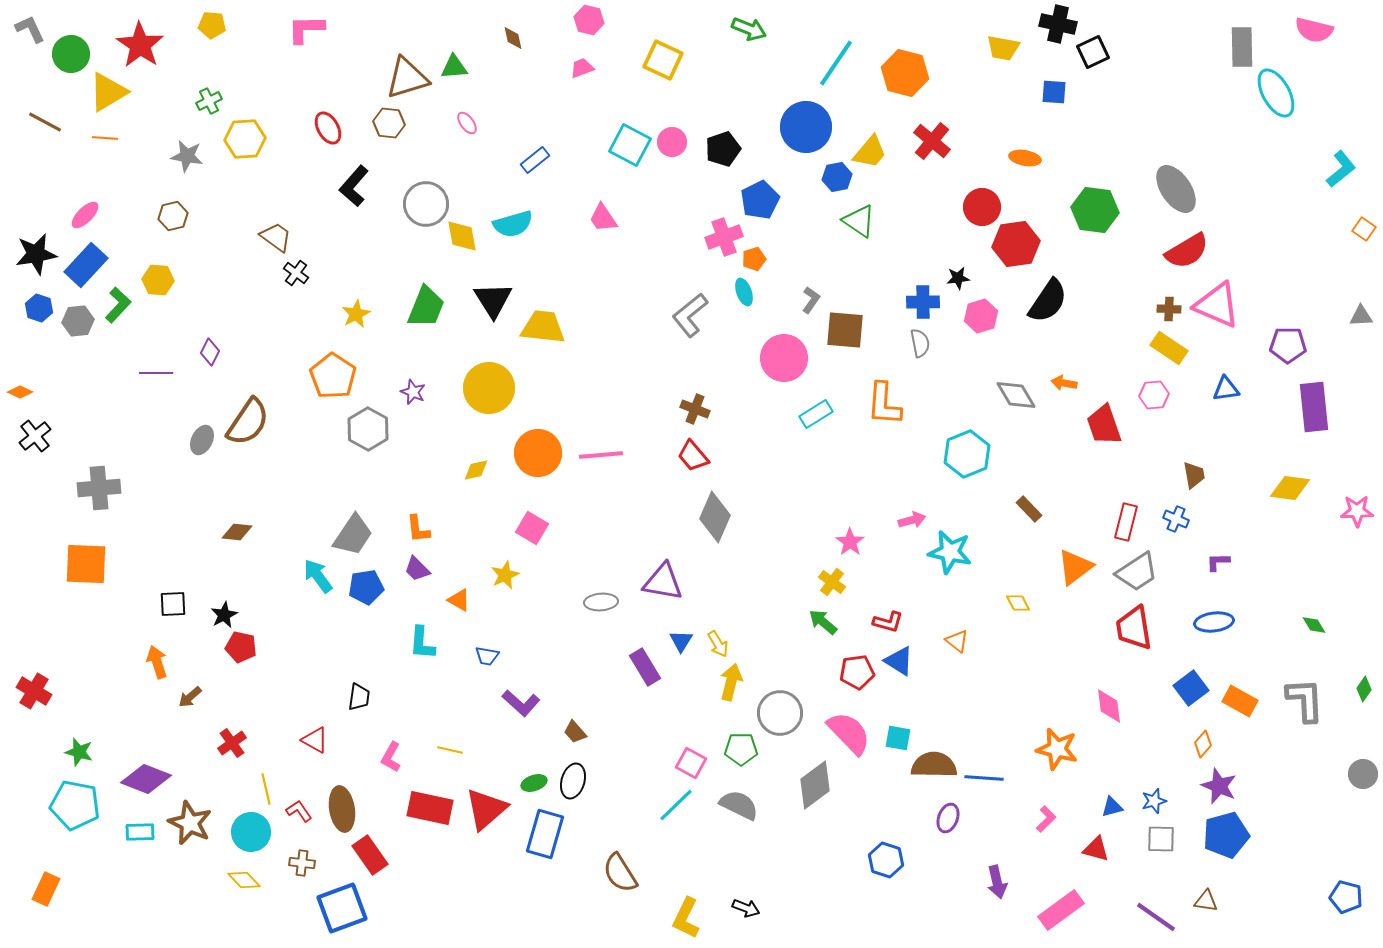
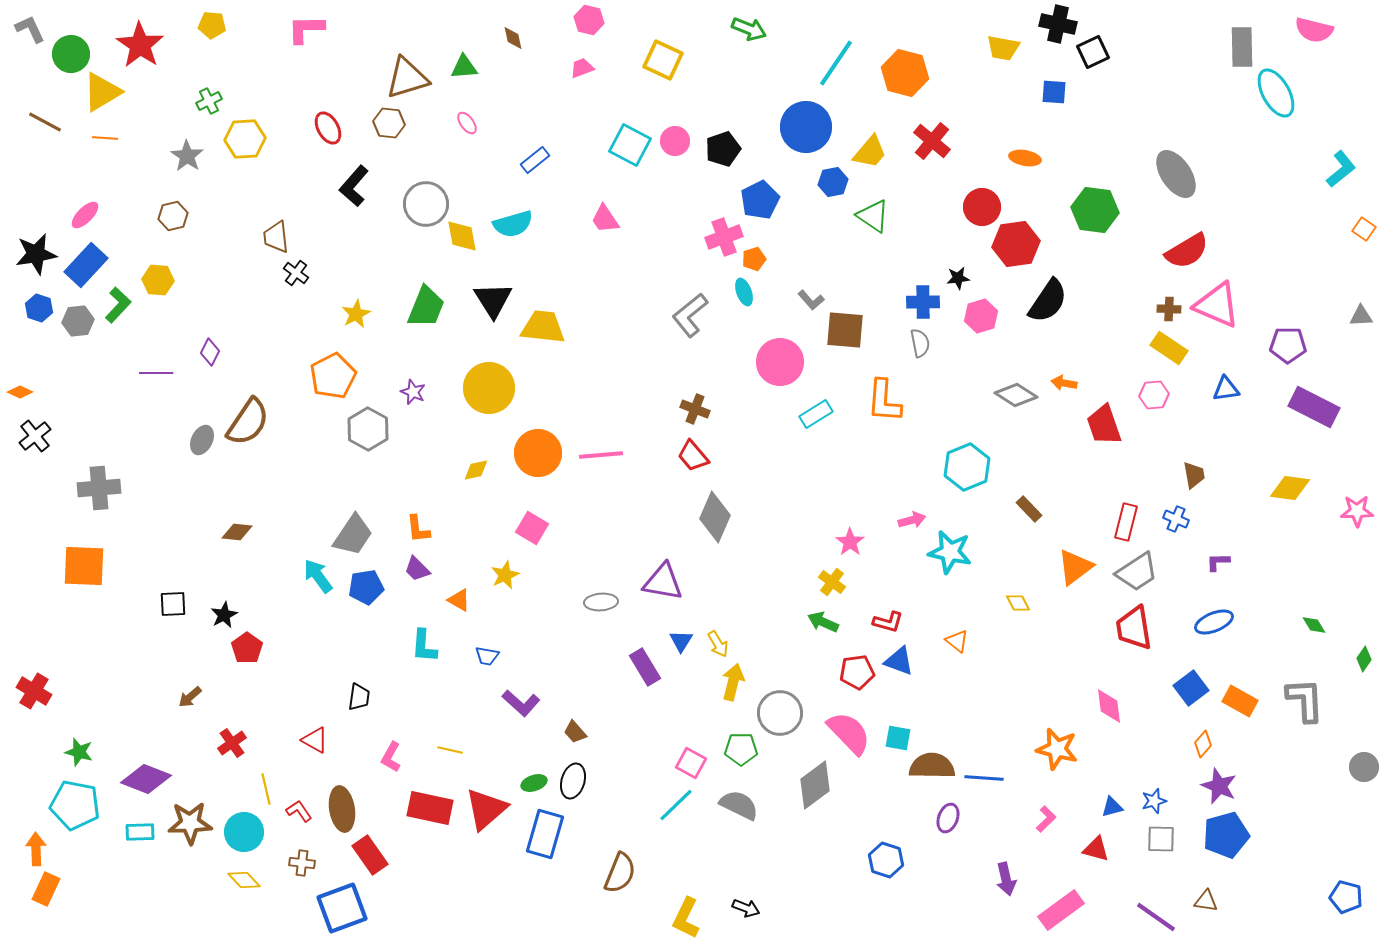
green triangle at (454, 67): moved 10 px right
yellow triangle at (108, 92): moved 6 px left
pink circle at (672, 142): moved 3 px right, 1 px up
gray star at (187, 156): rotated 24 degrees clockwise
blue hexagon at (837, 177): moved 4 px left, 5 px down
gray ellipse at (1176, 189): moved 15 px up
pink trapezoid at (603, 218): moved 2 px right, 1 px down
green triangle at (859, 221): moved 14 px right, 5 px up
brown trapezoid at (276, 237): rotated 132 degrees counterclockwise
gray L-shape at (811, 300): rotated 104 degrees clockwise
pink circle at (784, 358): moved 4 px left, 4 px down
orange pentagon at (333, 376): rotated 12 degrees clockwise
gray diamond at (1016, 395): rotated 27 degrees counterclockwise
orange L-shape at (884, 404): moved 3 px up
purple rectangle at (1314, 407): rotated 57 degrees counterclockwise
cyan hexagon at (967, 454): moved 13 px down
orange square at (86, 564): moved 2 px left, 2 px down
green arrow at (823, 622): rotated 16 degrees counterclockwise
blue ellipse at (1214, 622): rotated 15 degrees counterclockwise
cyan L-shape at (422, 643): moved 2 px right, 3 px down
red pentagon at (241, 647): moved 6 px right, 1 px down; rotated 24 degrees clockwise
blue triangle at (899, 661): rotated 12 degrees counterclockwise
orange arrow at (157, 662): moved 121 px left, 187 px down; rotated 16 degrees clockwise
yellow arrow at (731, 682): moved 2 px right
green diamond at (1364, 689): moved 30 px up
brown semicircle at (934, 765): moved 2 px left, 1 px down
gray circle at (1363, 774): moved 1 px right, 7 px up
brown star at (190, 823): rotated 27 degrees counterclockwise
cyan circle at (251, 832): moved 7 px left
brown semicircle at (620, 873): rotated 126 degrees counterclockwise
purple arrow at (997, 882): moved 9 px right, 3 px up
